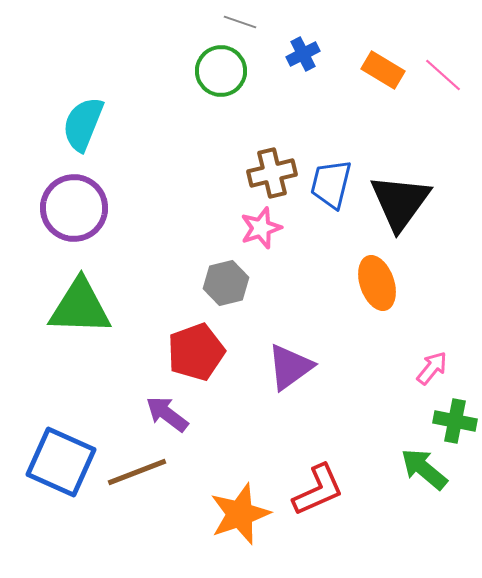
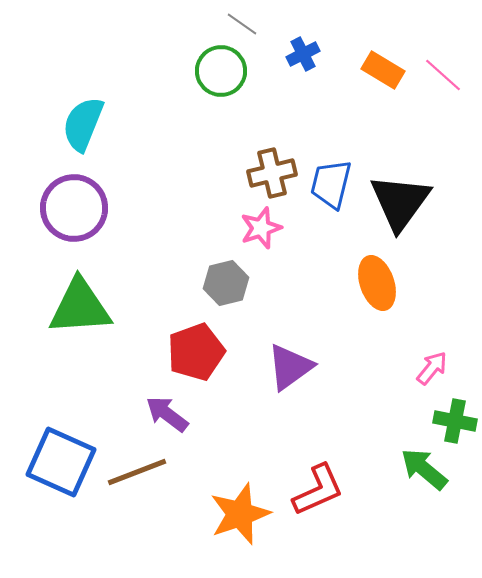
gray line: moved 2 px right, 2 px down; rotated 16 degrees clockwise
green triangle: rotated 6 degrees counterclockwise
